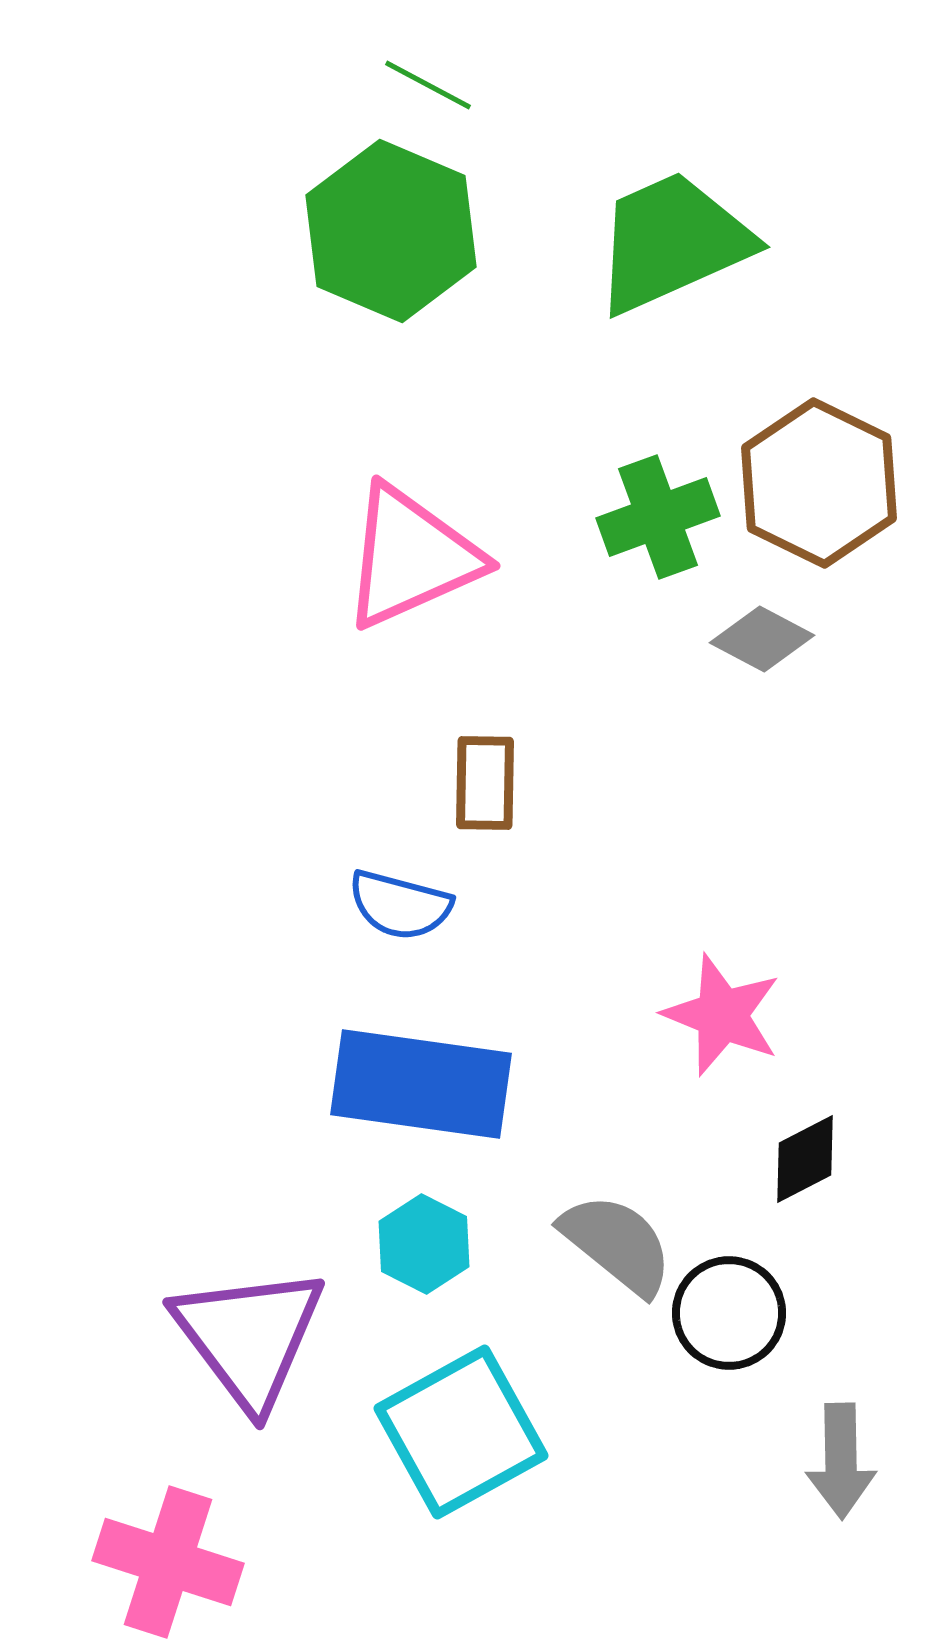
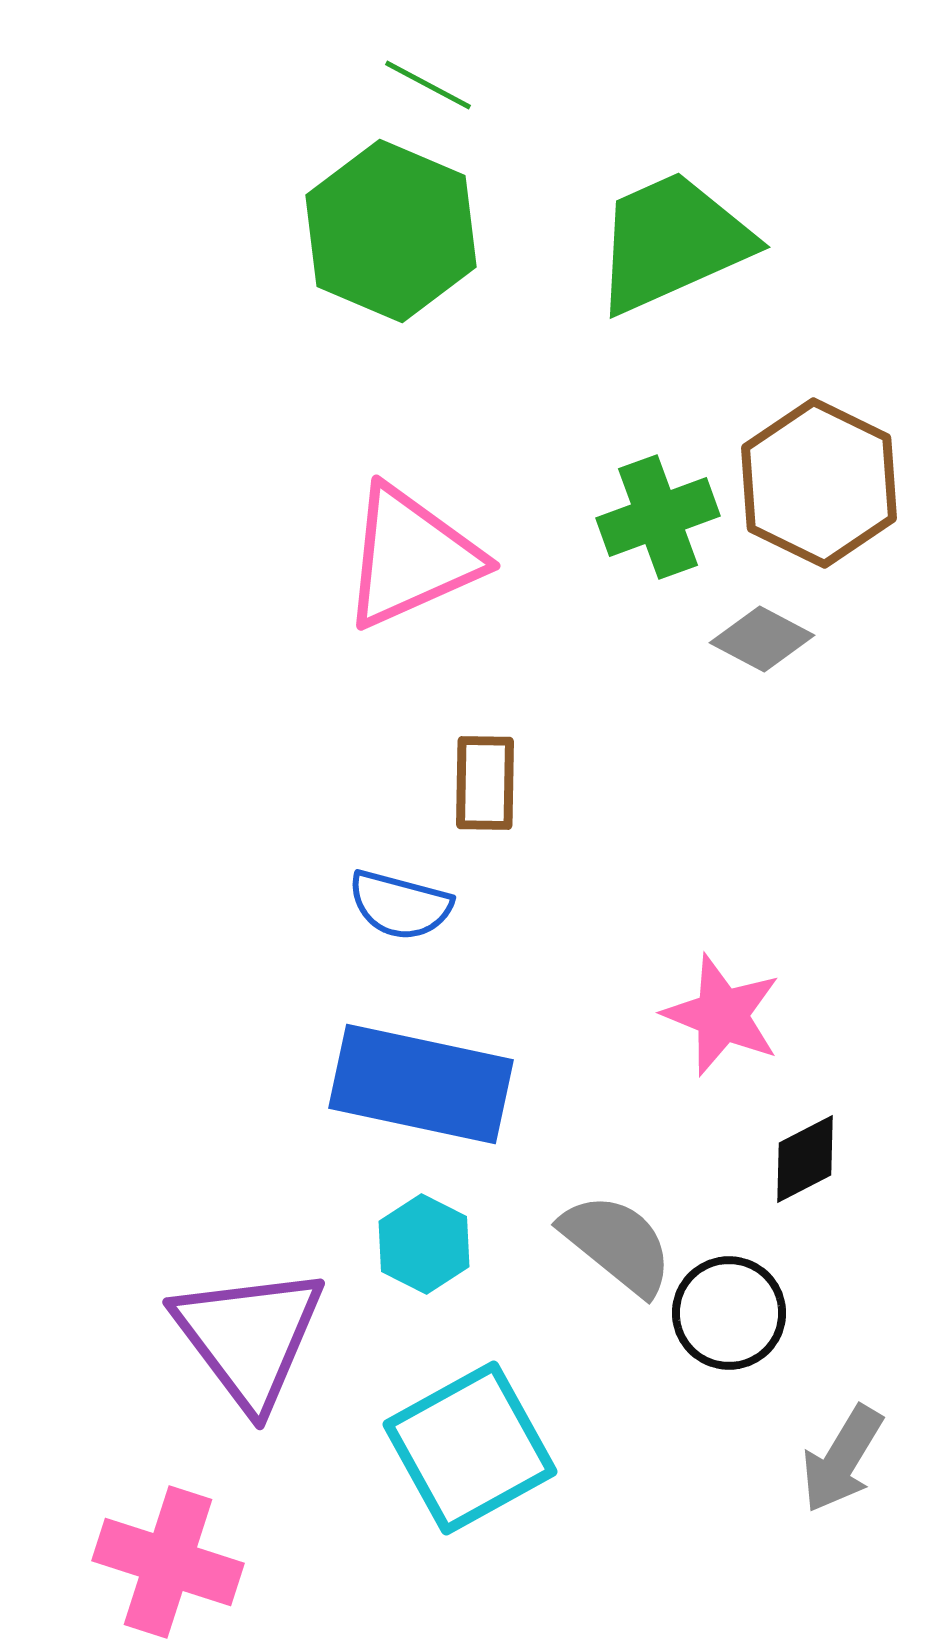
blue rectangle: rotated 4 degrees clockwise
cyan square: moved 9 px right, 16 px down
gray arrow: moved 1 px right, 2 px up; rotated 32 degrees clockwise
